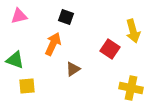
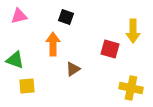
yellow arrow: rotated 15 degrees clockwise
orange arrow: rotated 25 degrees counterclockwise
red square: rotated 18 degrees counterclockwise
